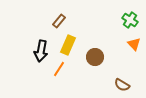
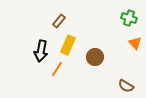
green cross: moved 1 px left, 2 px up; rotated 14 degrees counterclockwise
orange triangle: moved 1 px right, 1 px up
orange line: moved 2 px left
brown semicircle: moved 4 px right, 1 px down
